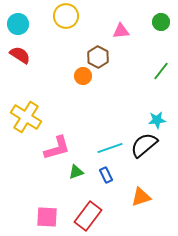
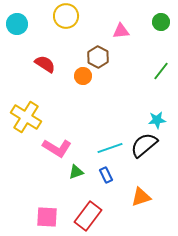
cyan circle: moved 1 px left
red semicircle: moved 25 px right, 9 px down
pink L-shape: rotated 48 degrees clockwise
